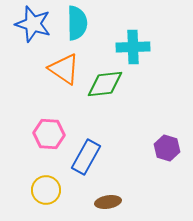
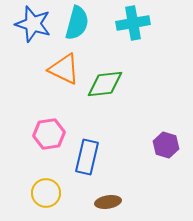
cyan semicircle: rotated 16 degrees clockwise
cyan cross: moved 24 px up; rotated 8 degrees counterclockwise
orange triangle: rotated 8 degrees counterclockwise
pink hexagon: rotated 12 degrees counterclockwise
purple hexagon: moved 1 px left, 3 px up
blue rectangle: moved 1 px right; rotated 16 degrees counterclockwise
yellow circle: moved 3 px down
